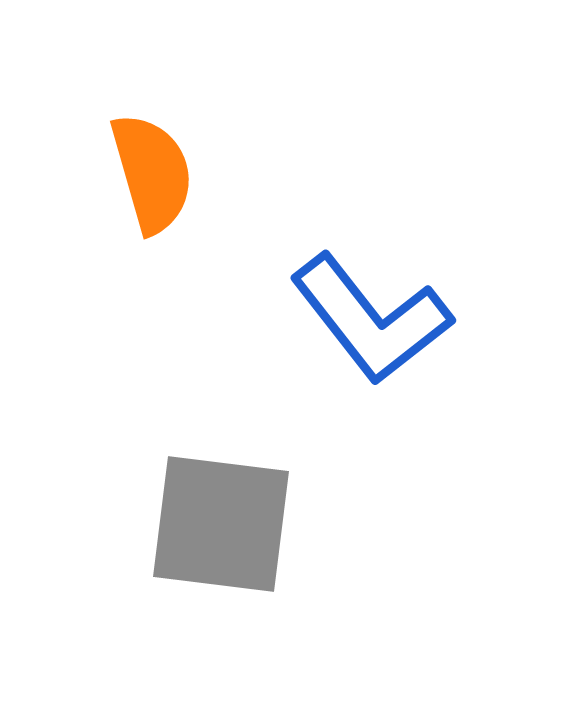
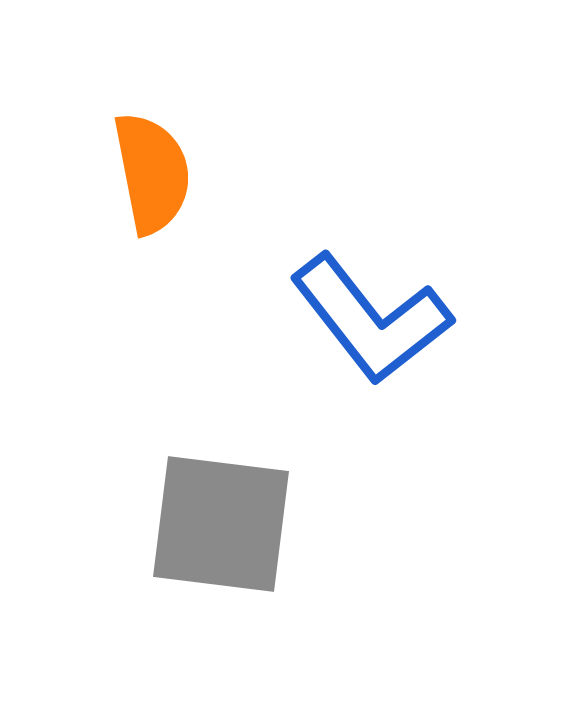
orange semicircle: rotated 5 degrees clockwise
